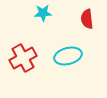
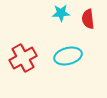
cyan star: moved 18 px right
red semicircle: moved 1 px right
